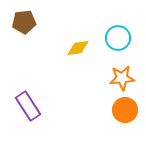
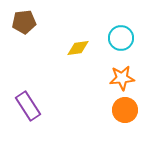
cyan circle: moved 3 px right
